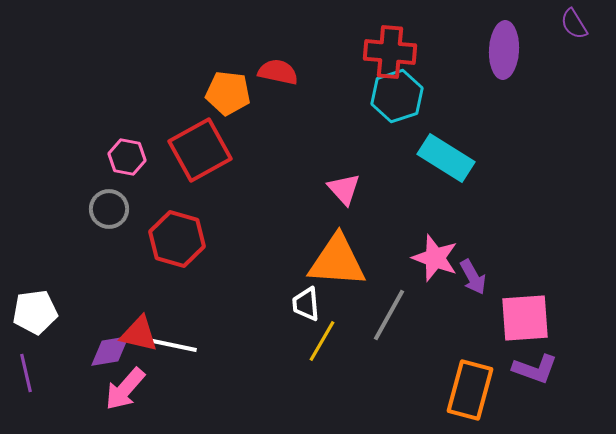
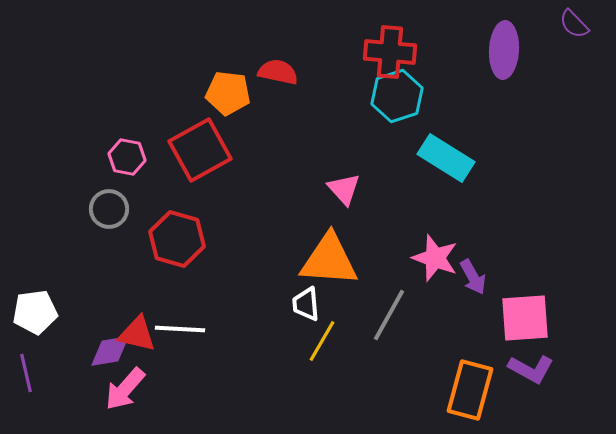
purple semicircle: rotated 12 degrees counterclockwise
orange triangle: moved 8 px left, 1 px up
red triangle: moved 2 px left
white line: moved 8 px right, 16 px up; rotated 9 degrees counterclockwise
purple L-shape: moved 4 px left; rotated 9 degrees clockwise
